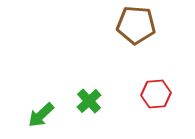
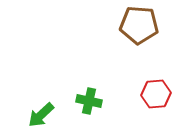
brown pentagon: moved 3 px right
green cross: rotated 35 degrees counterclockwise
